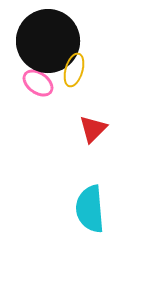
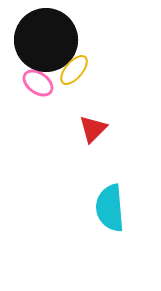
black circle: moved 2 px left, 1 px up
yellow ellipse: rotated 24 degrees clockwise
cyan semicircle: moved 20 px right, 1 px up
